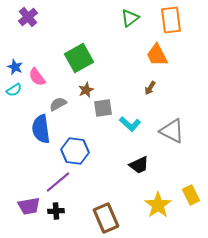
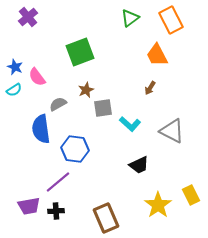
orange rectangle: rotated 20 degrees counterclockwise
green square: moved 1 px right, 6 px up; rotated 8 degrees clockwise
blue hexagon: moved 2 px up
